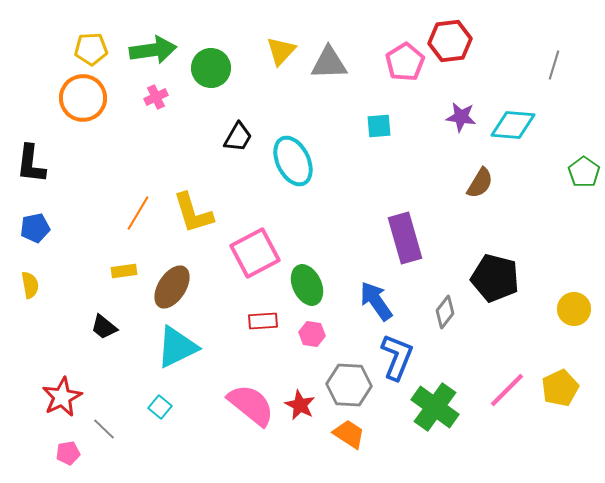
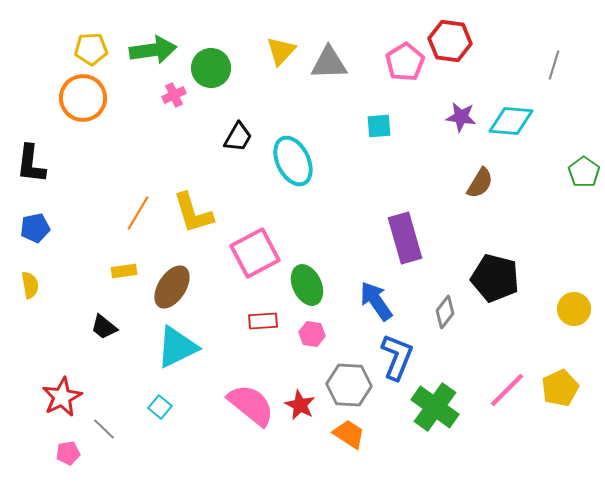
red hexagon at (450, 41): rotated 15 degrees clockwise
pink cross at (156, 97): moved 18 px right, 2 px up
cyan diamond at (513, 125): moved 2 px left, 4 px up
